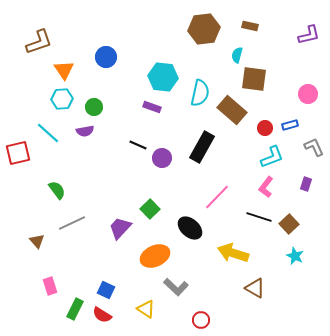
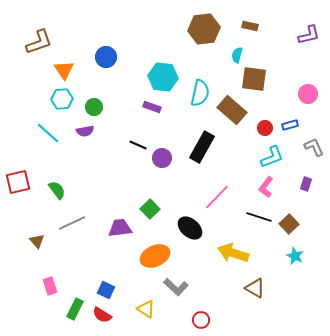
red square at (18, 153): moved 29 px down
purple trapezoid at (120, 228): rotated 40 degrees clockwise
